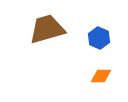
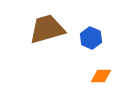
blue hexagon: moved 8 px left
